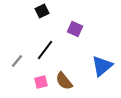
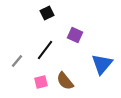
black square: moved 5 px right, 2 px down
purple square: moved 6 px down
blue triangle: moved 2 px up; rotated 10 degrees counterclockwise
brown semicircle: moved 1 px right
